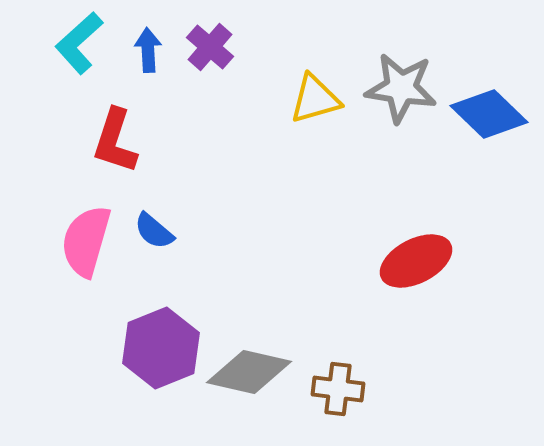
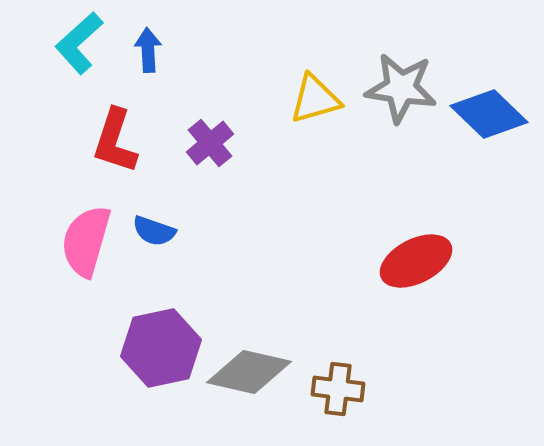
purple cross: moved 96 px down; rotated 9 degrees clockwise
blue semicircle: rotated 21 degrees counterclockwise
purple hexagon: rotated 10 degrees clockwise
